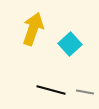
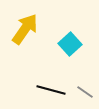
yellow arrow: moved 8 px left; rotated 16 degrees clockwise
gray line: rotated 24 degrees clockwise
